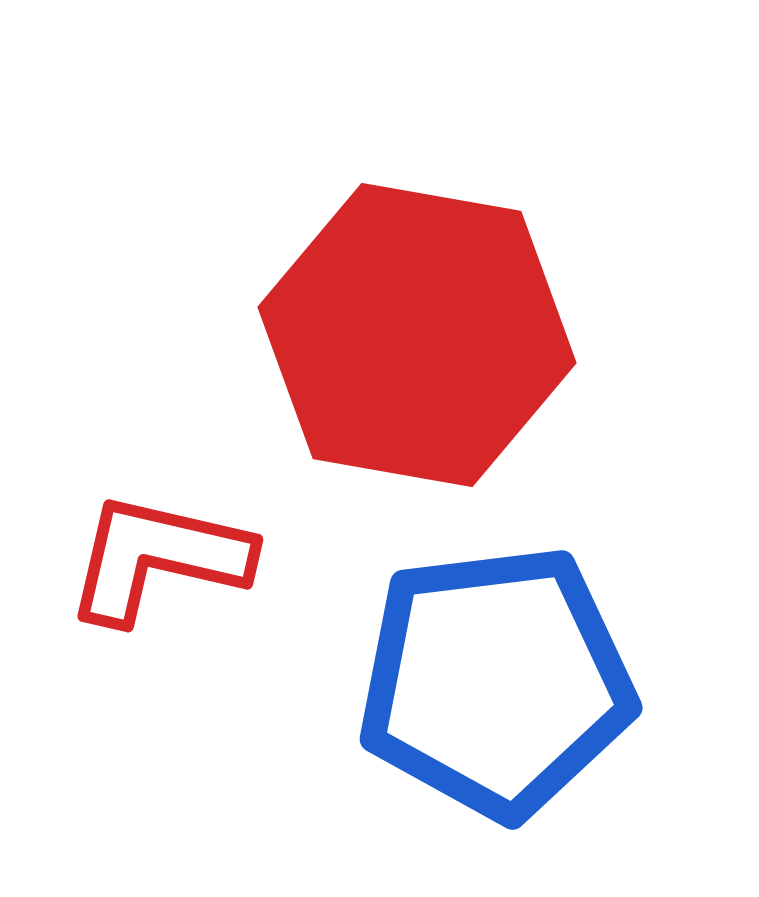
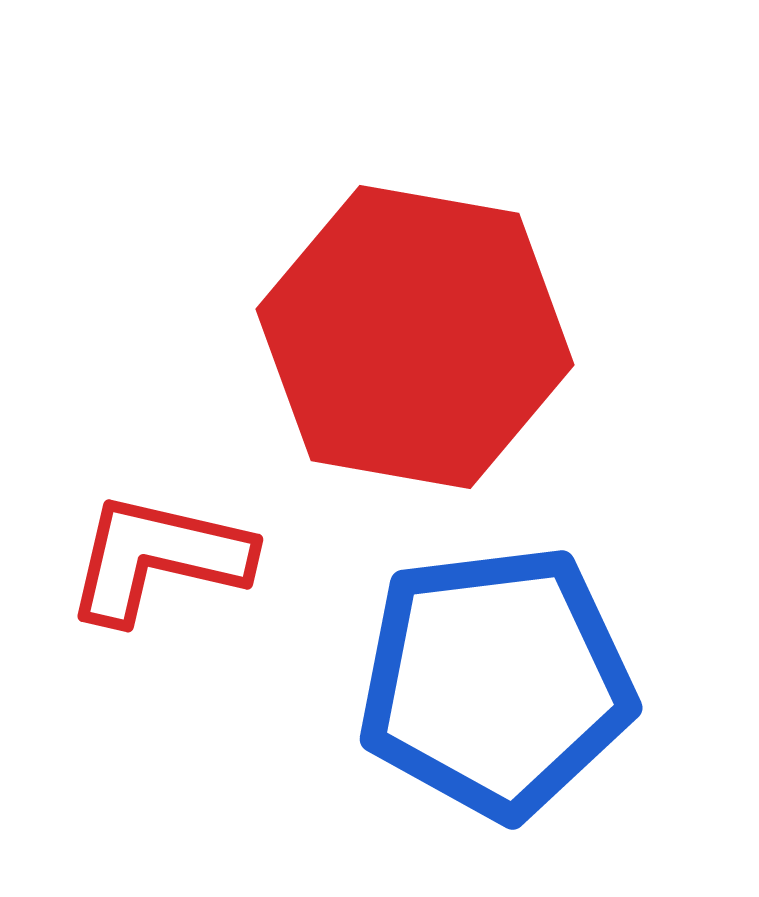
red hexagon: moved 2 px left, 2 px down
